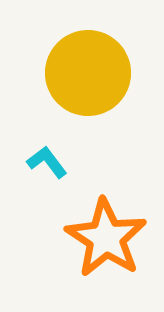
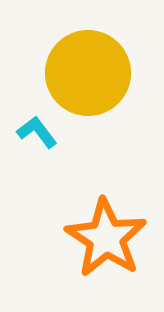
cyan L-shape: moved 10 px left, 30 px up
